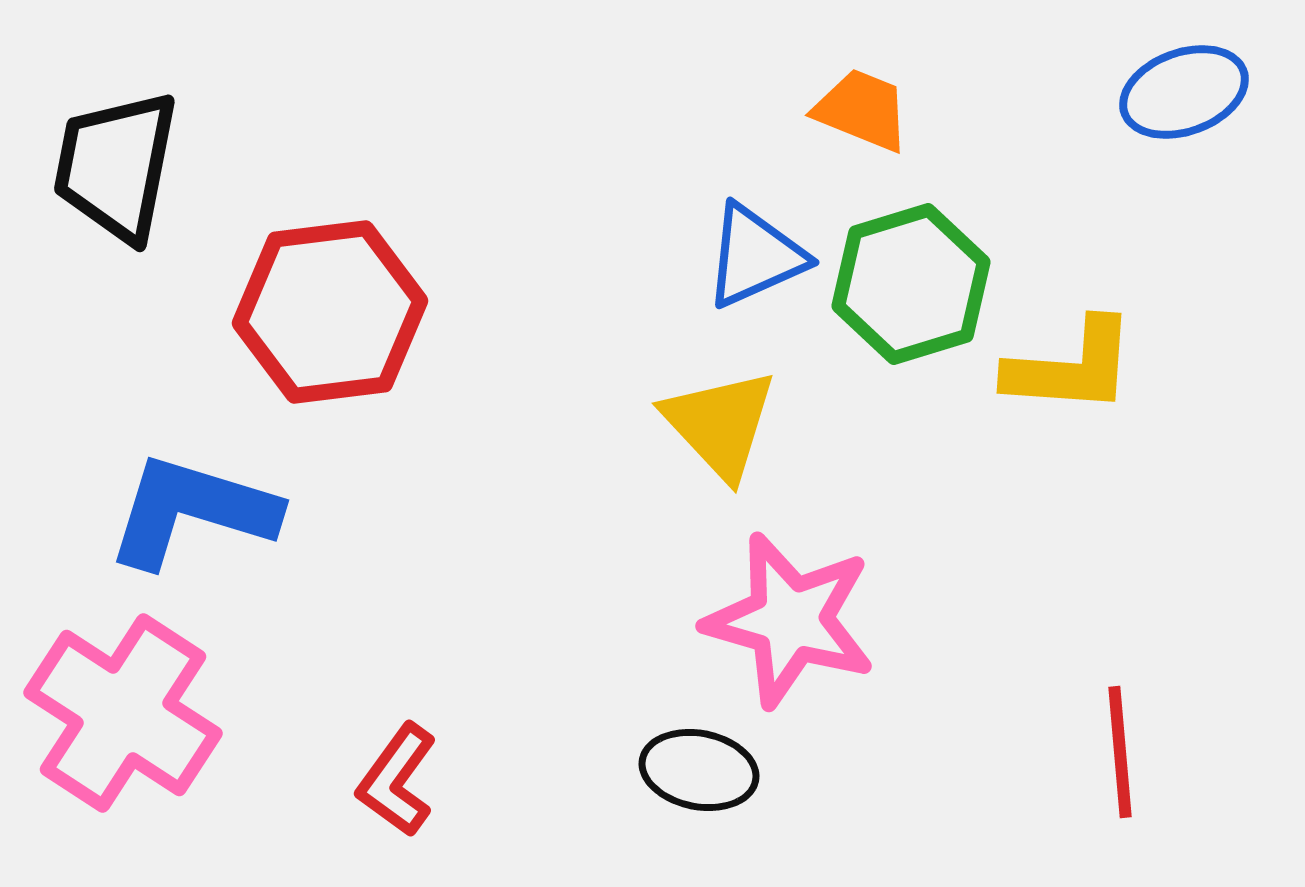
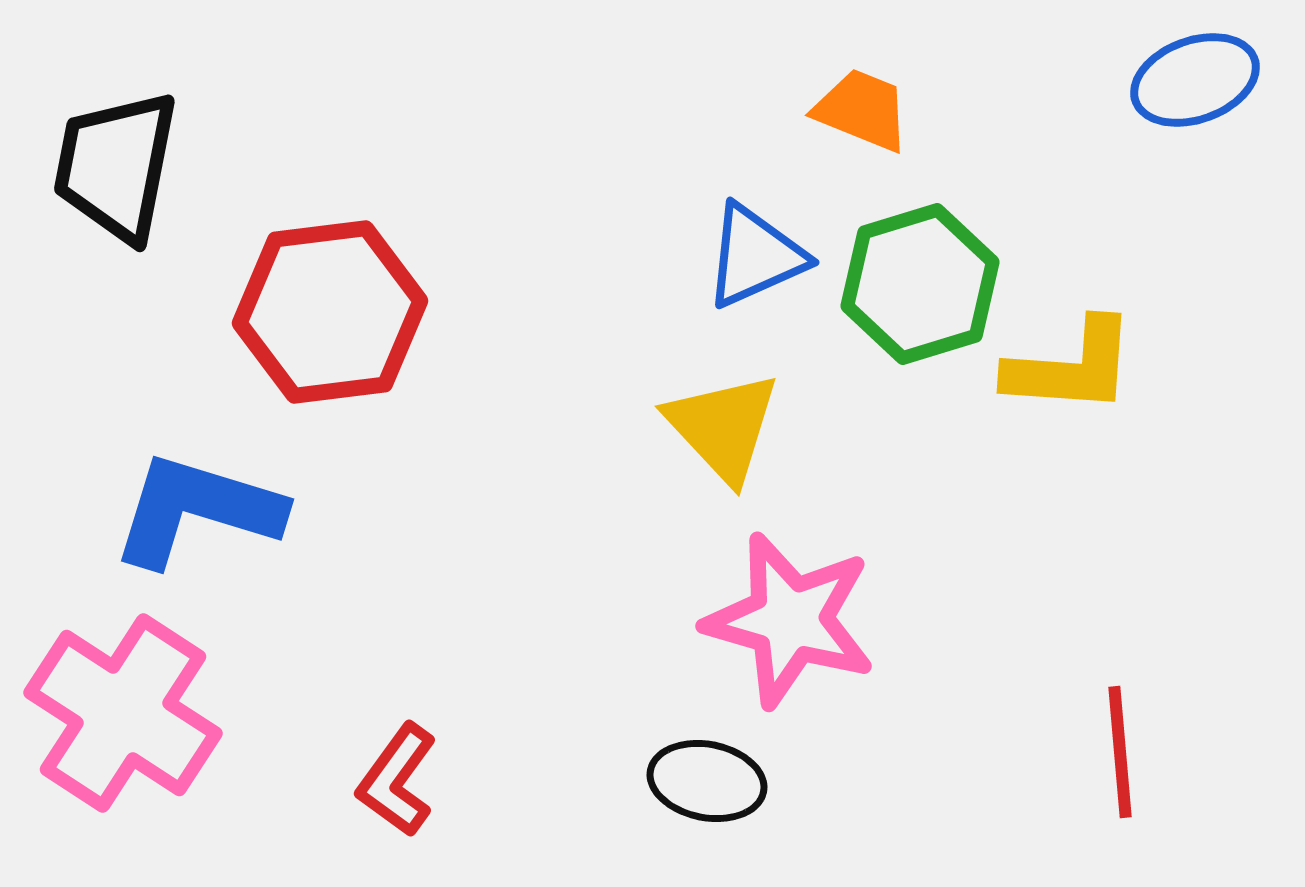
blue ellipse: moved 11 px right, 12 px up
green hexagon: moved 9 px right
yellow triangle: moved 3 px right, 3 px down
blue L-shape: moved 5 px right, 1 px up
black ellipse: moved 8 px right, 11 px down
